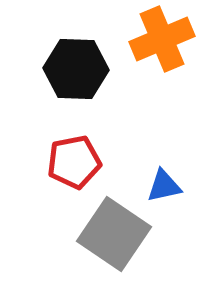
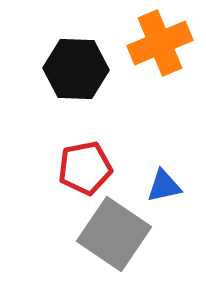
orange cross: moved 2 px left, 4 px down
red pentagon: moved 11 px right, 6 px down
